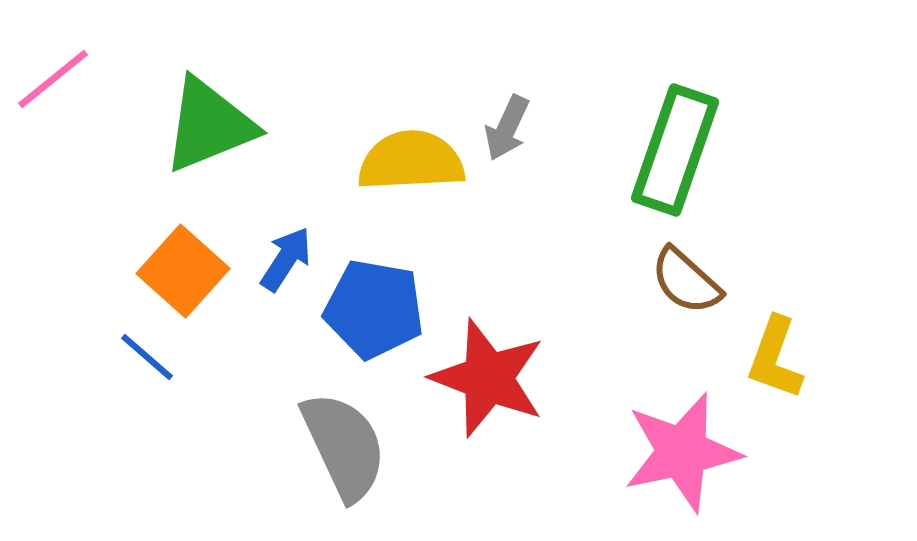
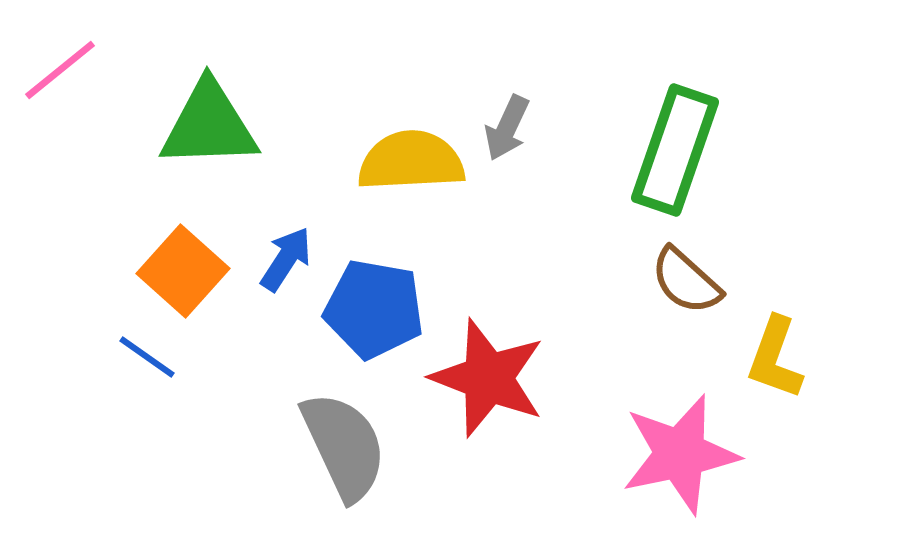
pink line: moved 7 px right, 9 px up
green triangle: rotated 20 degrees clockwise
blue line: rotated 6 degrees counterclockwise
pink star: moved 2 px left, 2 px down
